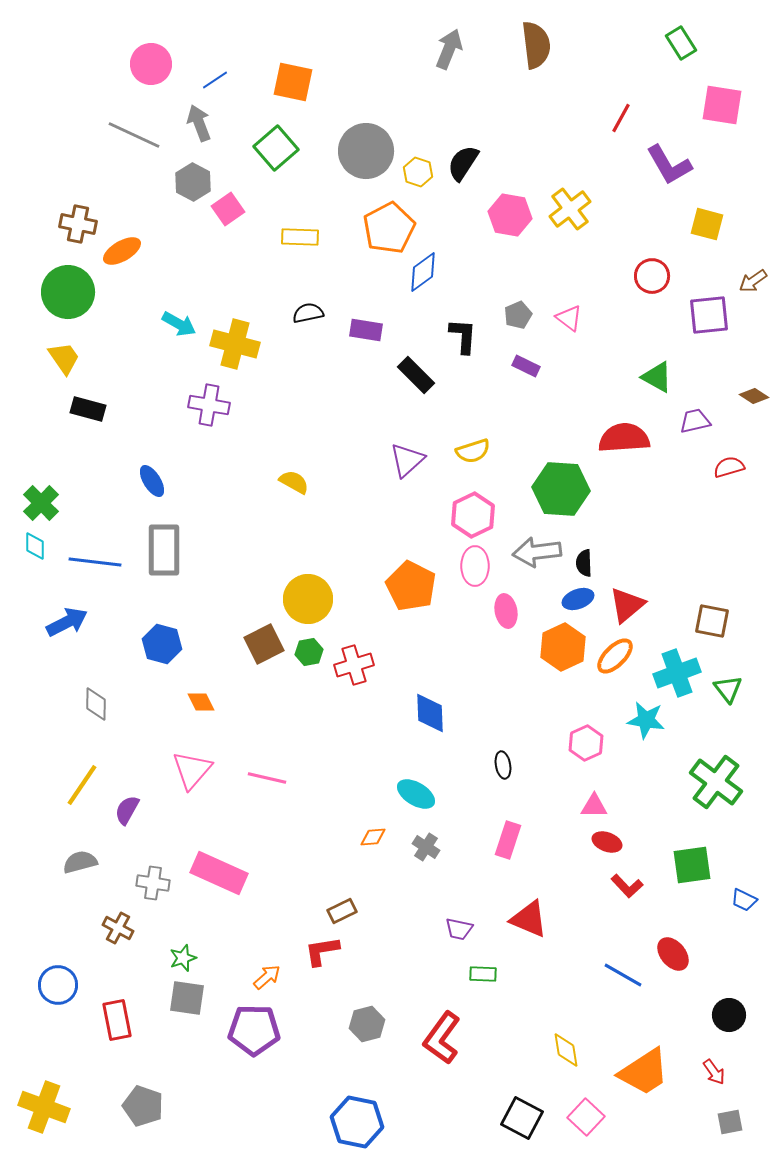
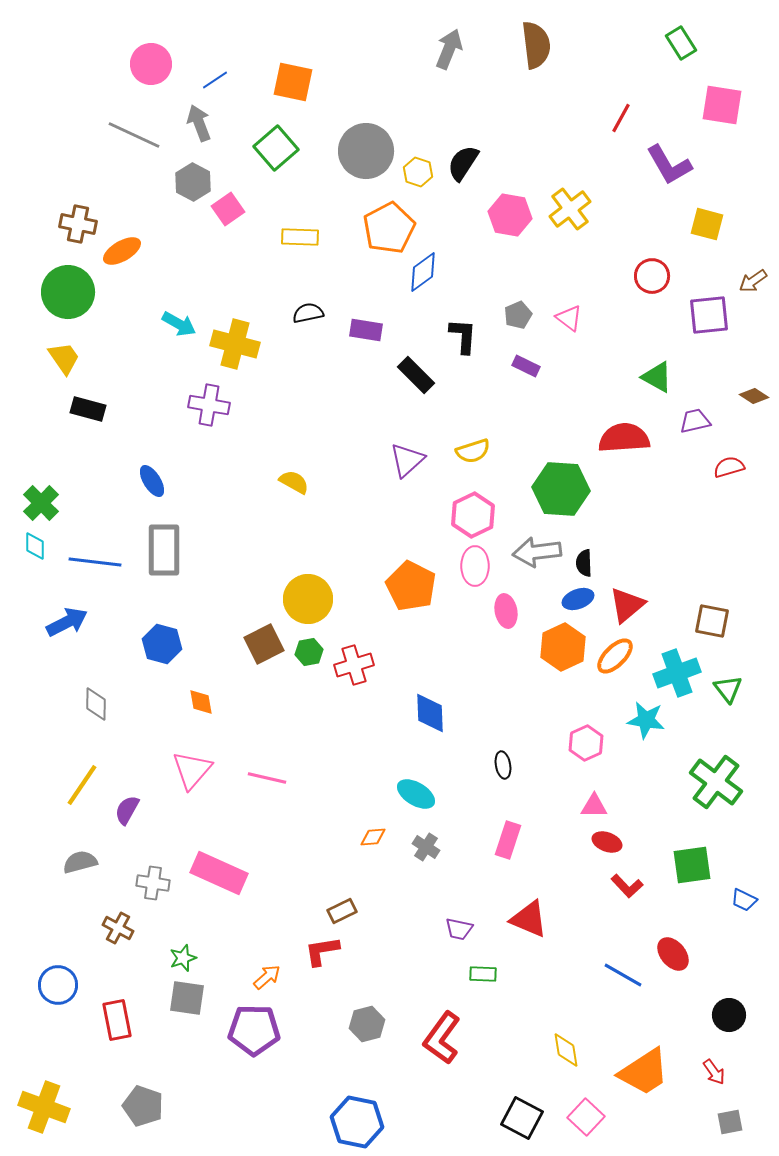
orange diamond at (201, 702): rotated 16 degrees clockwise
